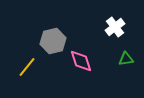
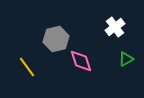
gray hexagon: moved 3 px right, 2 px up
green triangle: rotated 21 degrees counterclockwise
yellow line: rotated 75 degrees counterclockwise
